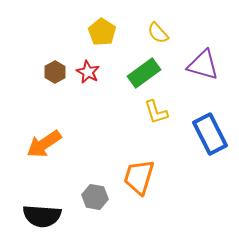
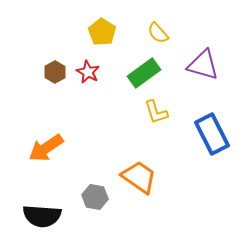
blue rectangle: moved 2 px right
orange arrow: moved 2 px right, 4 px down
orange trapezoid: rotated 108 degrees clockwise
